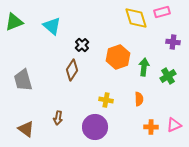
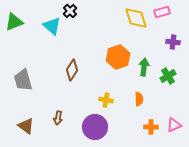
black cross: moved 12 px left, 34 px up
brown triangle: moved 3 px up
